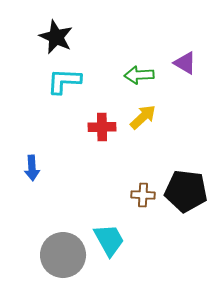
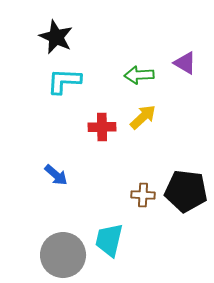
blue arrow: moved 24 px right, 7 px down; rotated 45 degrees counterclockwise
cyan trapezoid: rotated 138 degrees counterclockwise
